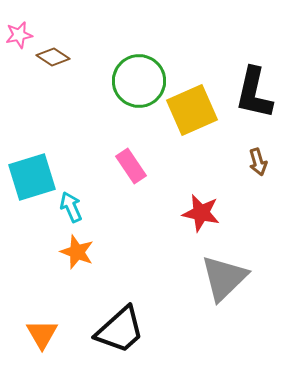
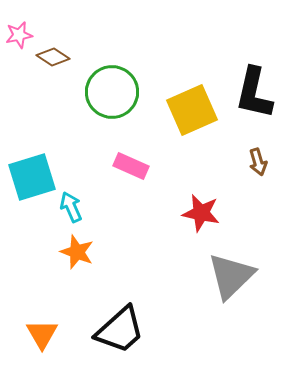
green circle: moved 27 px left, 11 px down
pink rectangle: rotated 32 degrees counterclockwise
gray triangle: moved 7 px right, 2 px up
